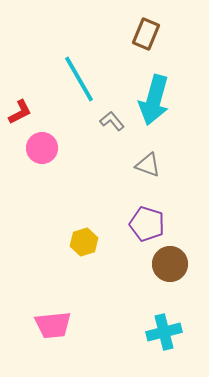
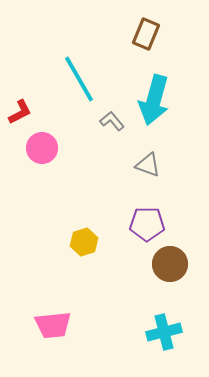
purple pentagon: rotated 16 degrees counterclockwise
